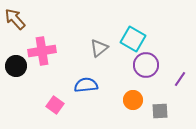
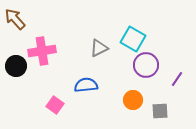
gray triangle: rotated 12 degrees clockwise
purple line: moved 3 px left
